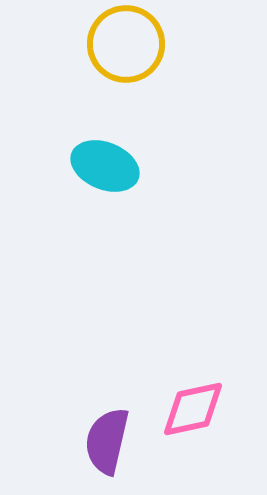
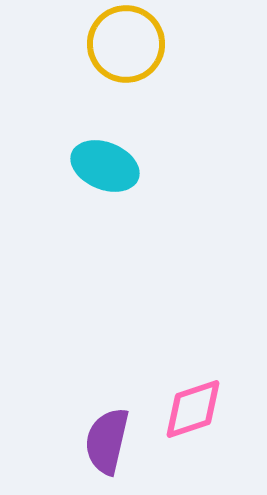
pink diamond: rotated 6 degrees counterclockwise
